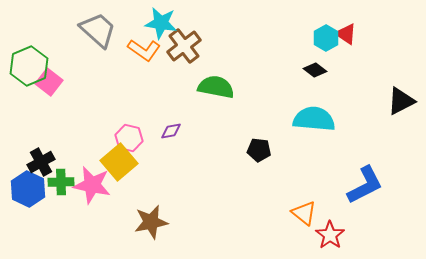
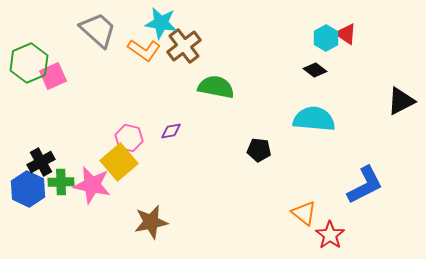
green hexagon: moved 3 px up
pink square: moved 4 px right, 6 px up; rotated 28 degrees clockwise
